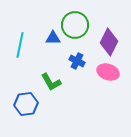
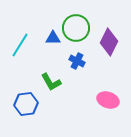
green circle: moved 1 px right, 3 px down
cyan line: rotated 20 degrees clockwise
pink ellipse: moved 28 px down
